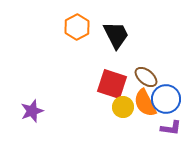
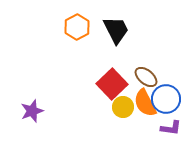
black trapezoid: moved 5 px up
red square: rotated 28 degrees clockwise
